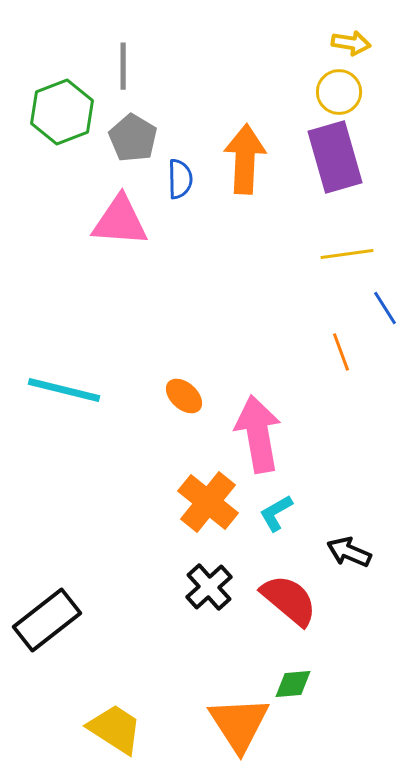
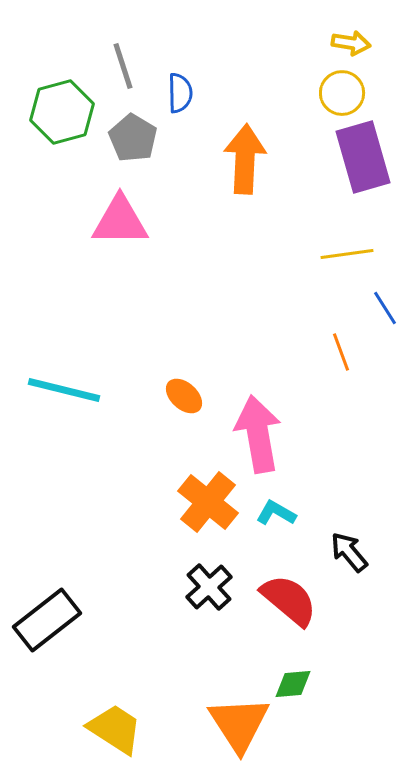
gray line: rotated 18 degrees counterclockwise
yellow circle: moved 3 px right, 1 px down
green hexagon: rotated 6 degrees clockwise
purple rectangle: moved 28 px right
blue semicircle: moved 86 px up
pink triangle: rotated 4 degrees counterclockwise
cyan L-shape: rotated 60 degrees clockwise
black arrow: rotated 27 degrees clockwise
